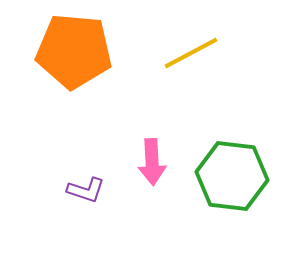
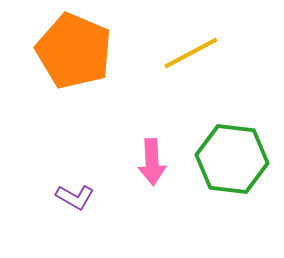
orange pentagon: rotated 18 degrees clockwise
green hexagon: moved 17 px up
purple L-shape: moved 11 px left, 7 px down; rotated 12 degrees clockwise
